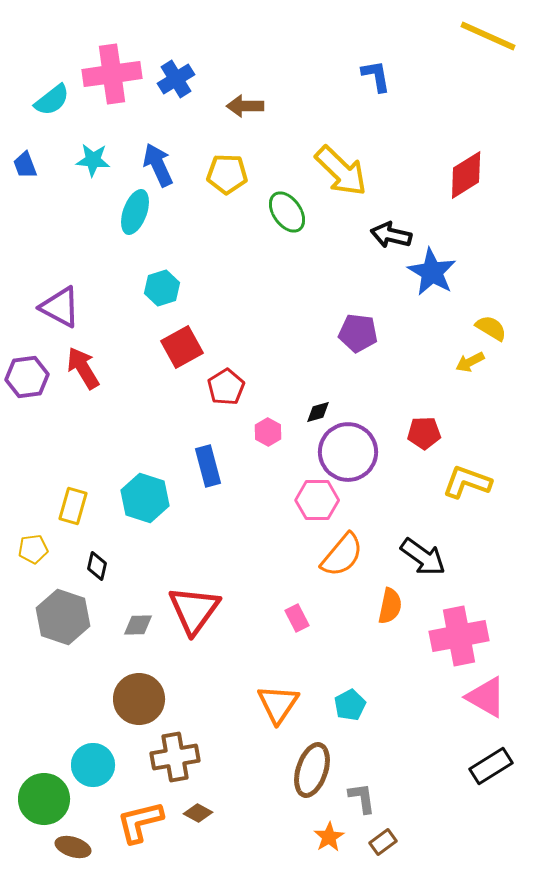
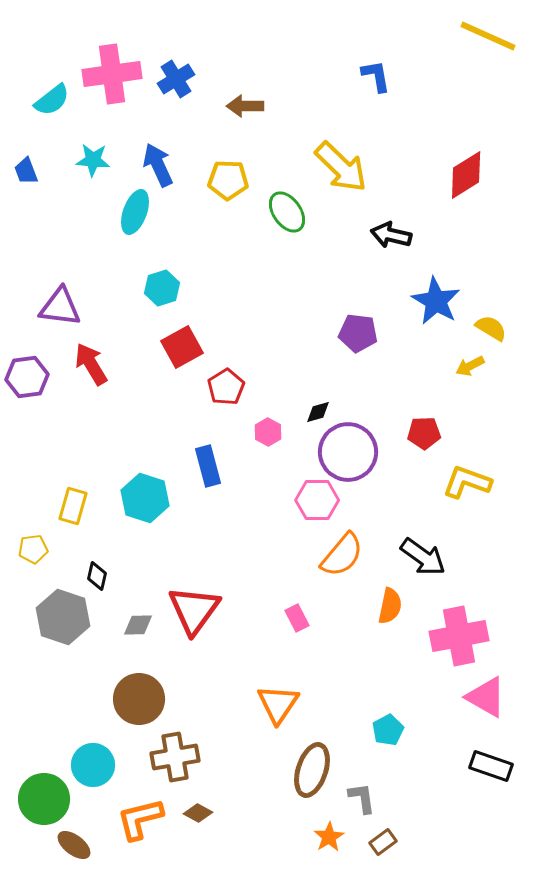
blue trapezoid at (25, 165): moved 1 px right, 6 px down
yellow arrow at (341, 171): moved 4 px up
yellow pentagon at (227, 174): moved 1 px right, 6 px down
blue star at (432, 272): moved 4 px right, 29 px down
purple triangle at (60, 307): rotated 21 degrees counterclockwise
yellow arrow at (470, 362): moved 4 px down
red arrow at (83, 368): moved 8 px right, 4 px up
black diamond at (97, 566): moved 10 px down
cyan pentagon at (350, 705): moved 38 px right, 25 px down
black rectangle at (491, 766): rotated 51 degrees clockwise
orange L-shape at (140, 822): moved 3 px up
brown ellipse at (73, 847): moved 1 px right, 2 px up; rotated 20 degrees clockwise
